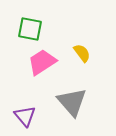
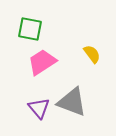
yellow semicircle: moved 10 px right, 1 px down
gray triangle: rotated 28 degrees counterclockwise
purple triangle: moved 14 px right, 8 px up
